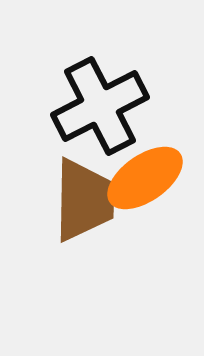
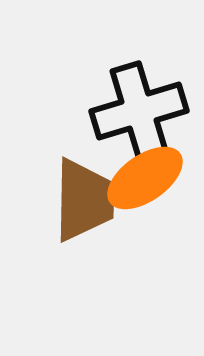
black cross: moved 39 px right, 5 px down; rotated 10 degrees clockwise
